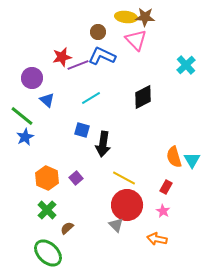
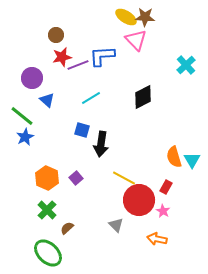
yellow ellipse: rotated 25 degrees clockwise
brown circle: moved 42 px left, 3 px down
blue L-shape: rotated 28 degrees counterclockwise
black arrow: moved 2 px left
red circle: moved 12 px right, 5 px up
